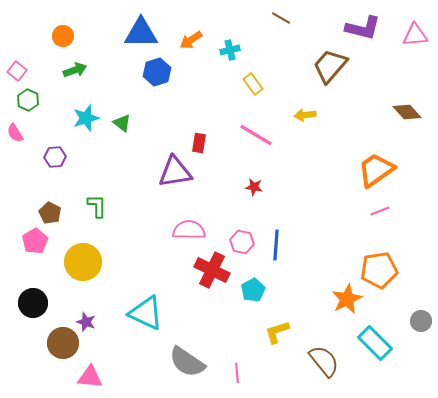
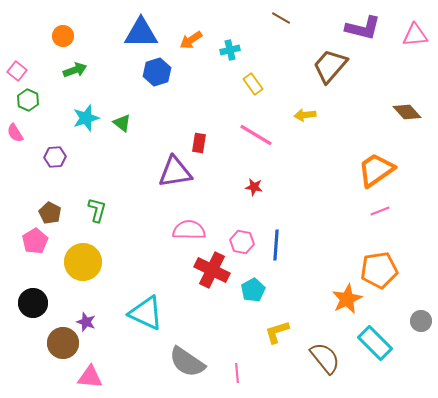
green L-shape at (97, 206): moved 4 px down; rotated 15 degrees clockwise
brown semicircle at (324, 361): moved 1 px right, 3 px up
